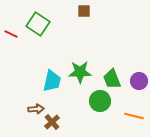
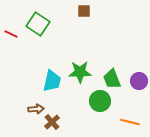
orange line: moved 4 px left, 6 px down
